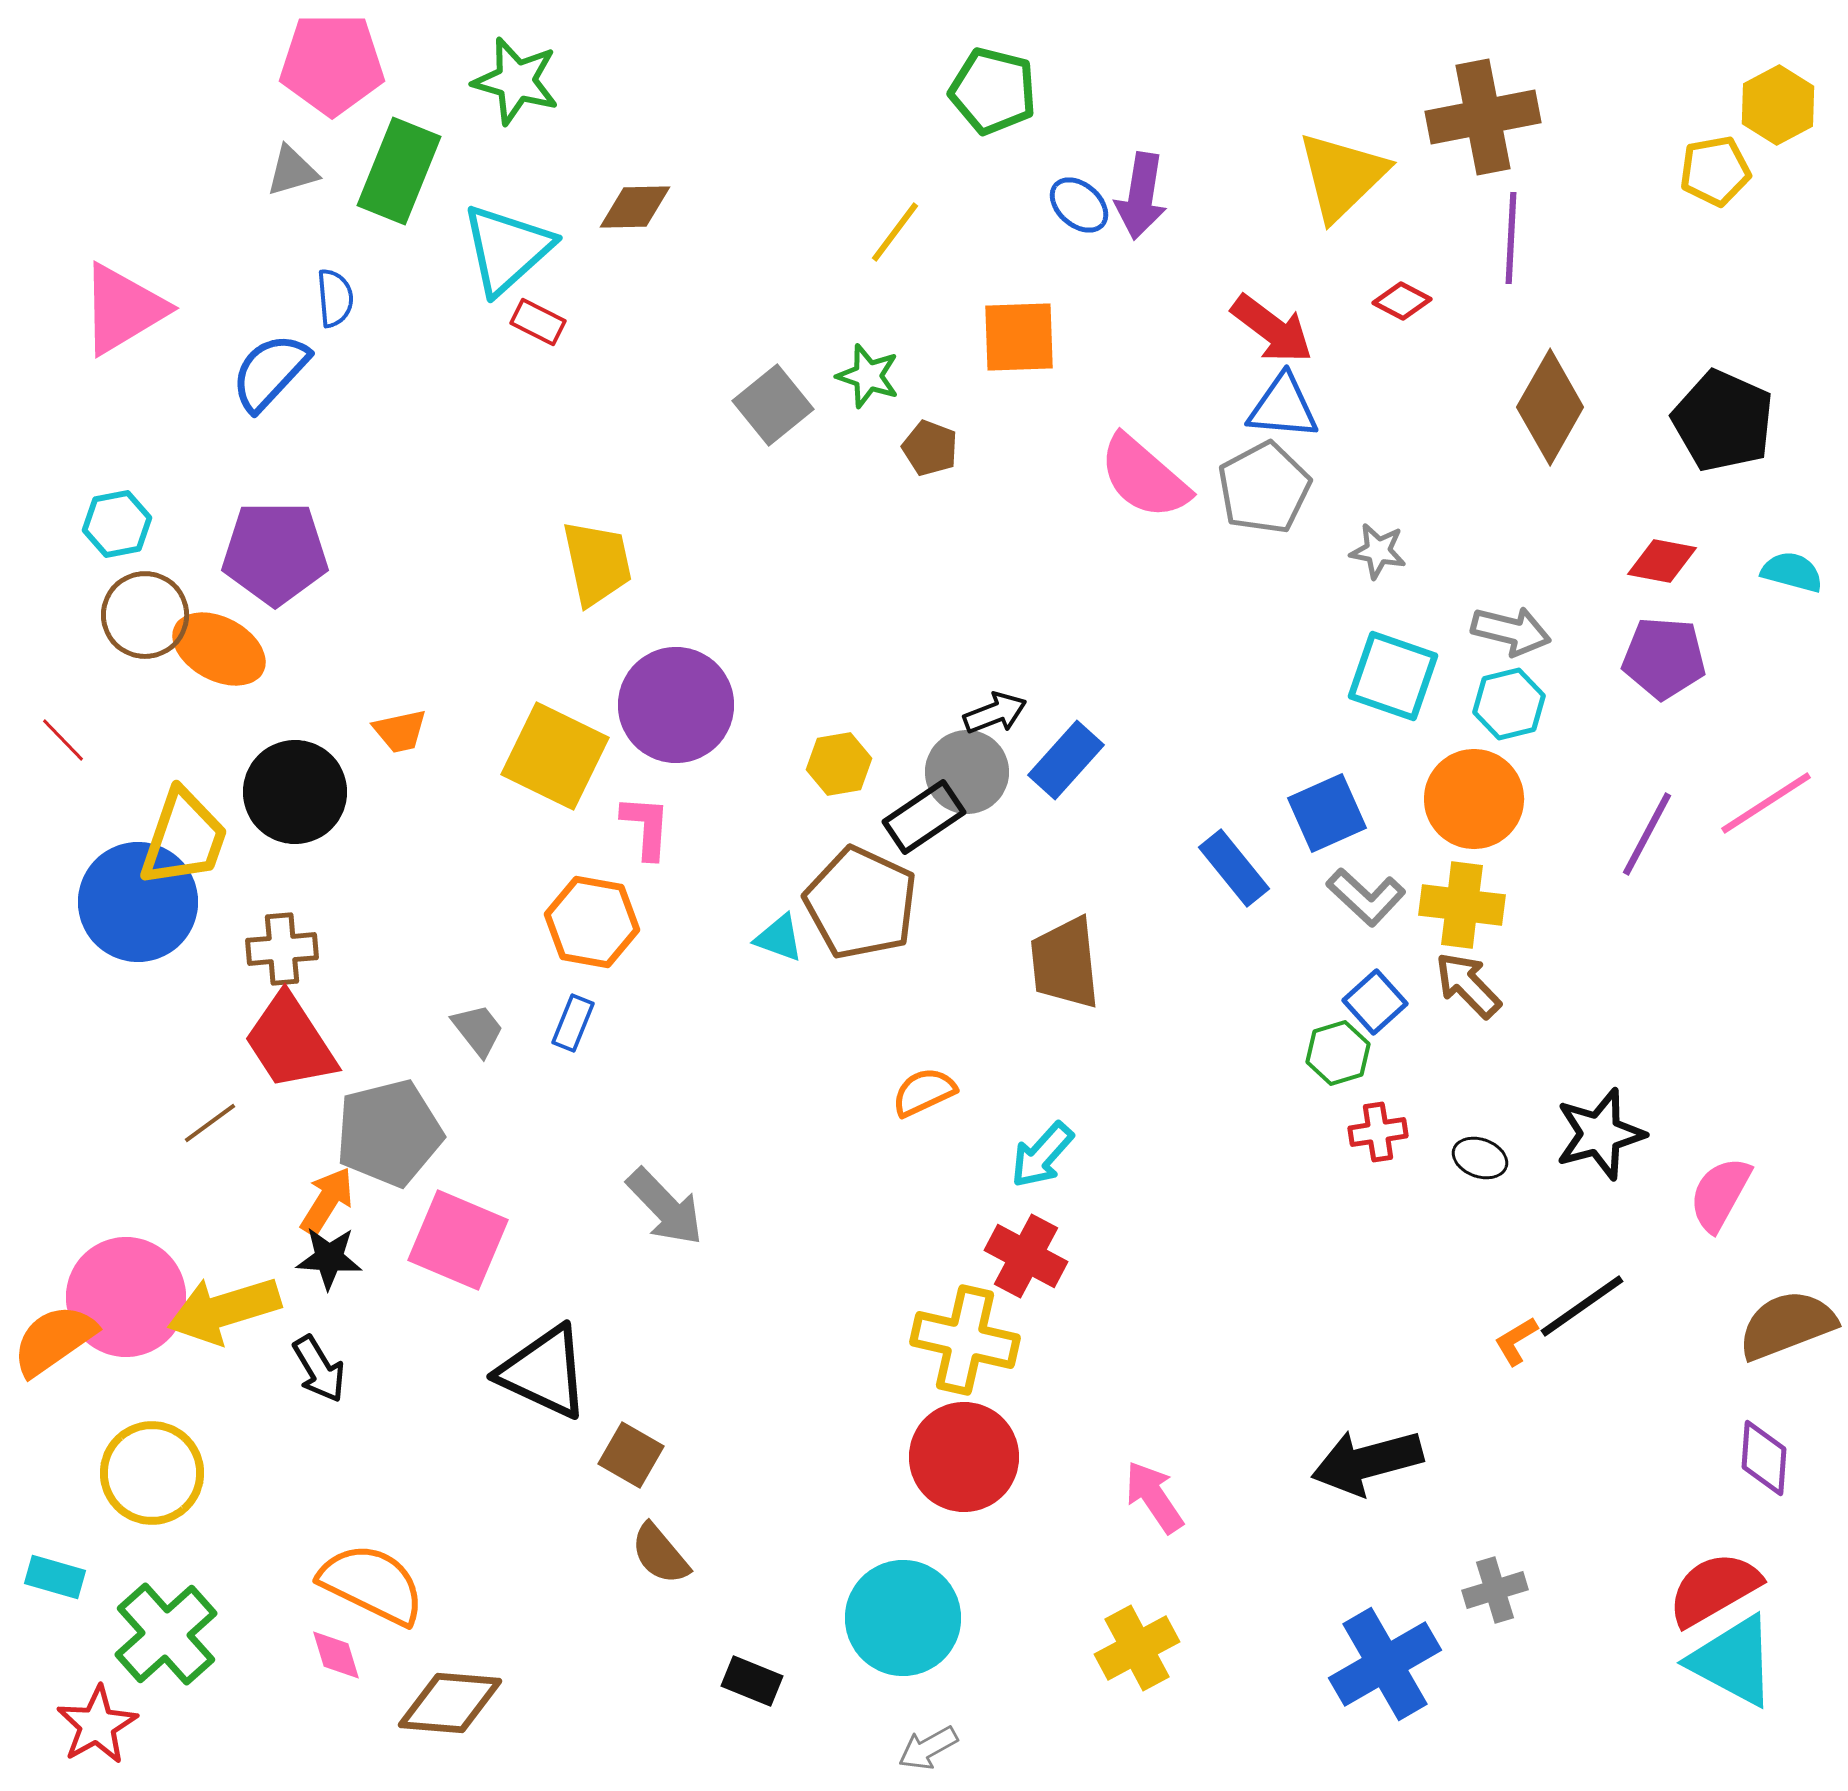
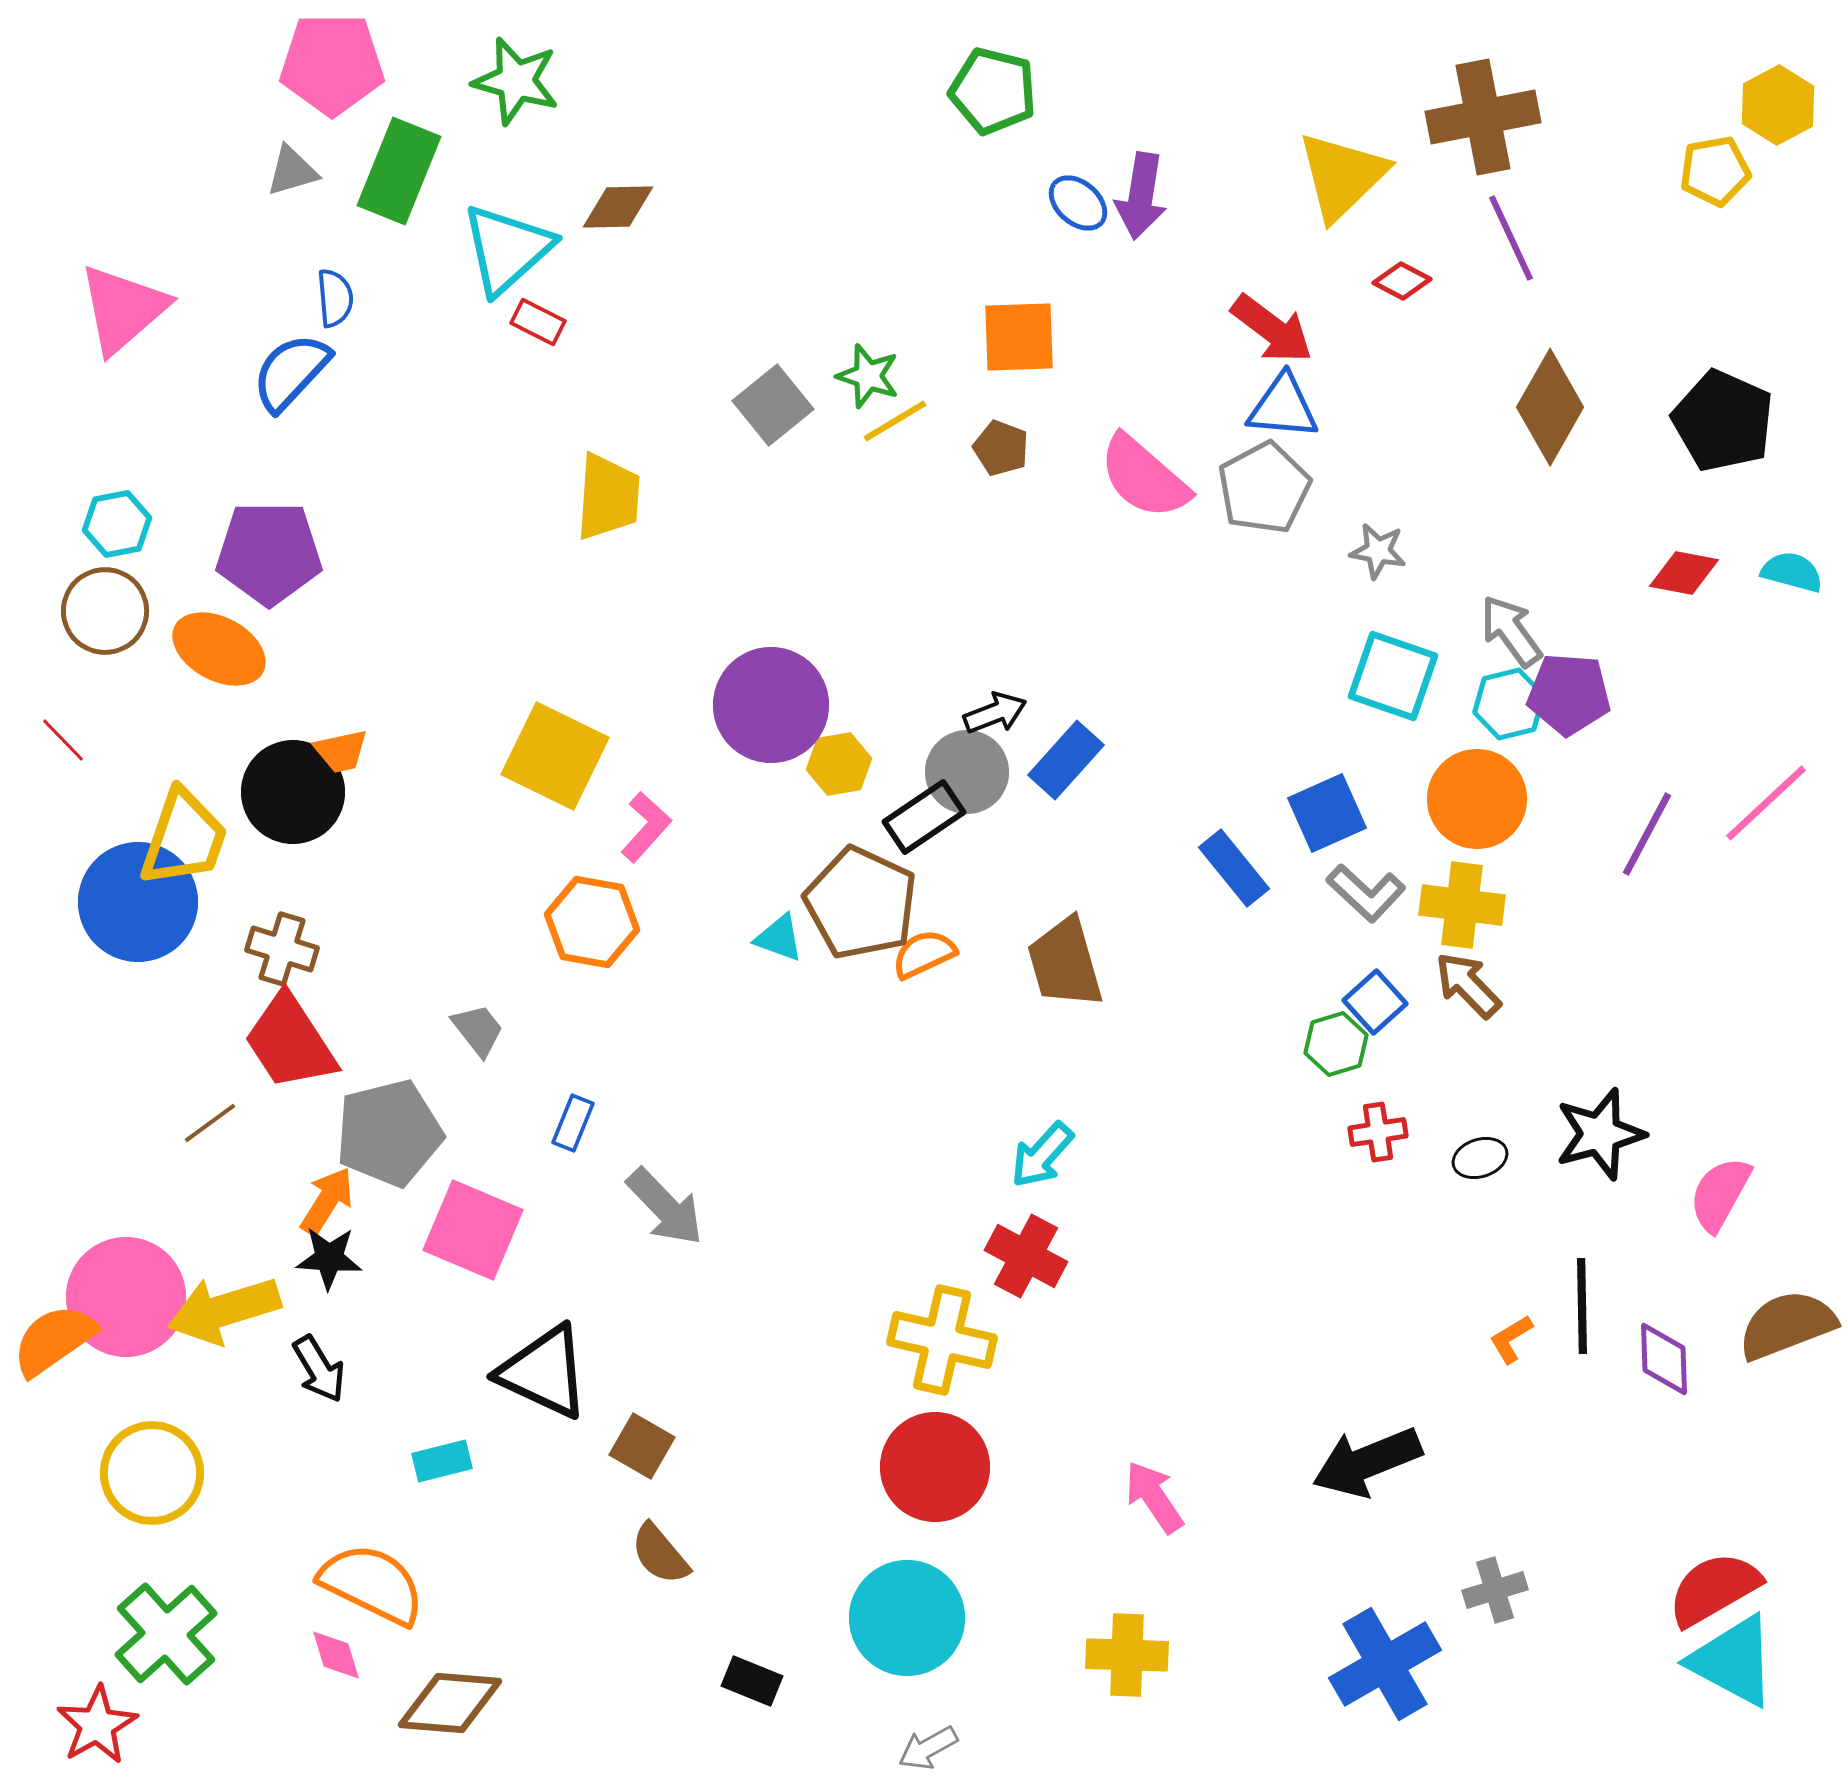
blue ellipse at (1079, 205): moved 1 px left, 2 px up
brown diamond at (635, 207): moved 17 px left
yellow line at (895, 232): moved 189 px down; rotated 22 degrees clockwise
purple line at (1511, 238): rotated 28 degrees counterclockwise
red diamond at (1402, 301): moved 20 px up
pink triangle at (123, 309): rotated 10 degrees counterclockwise
blue semicircle at (270, 372): moved 21 px right
brown pentagon at (930, 448): moved 71 px right
purple pentagon at (275, 553): moved 6 px left
red diamond at (1662, 561): moved 22 px right, 12 px down
yellow trapezoid at (597, 563): moved 11 px right, 66 px up; rotated 16 degrees clockwise
brown circle at (145, 615): moved 40 px left, 4 px up
gray arrow at (1511, 631): rotated 140 degrees counterclockwise
purple pentagon at (1664, 658): moved 95 px left, 36 px down
purple circle at (676, 705): moved 95 px right
orange trapezoid at (400, 731): moved 59 px left, 20 px down
black circle at (295, 792): moved 2 px left
orange circle at (1474, 799): moved 3 px right
pink line at (1766, 803): rotated 10 degrees counterclockwise
pink L-shape at (646, 827): rotated 38 degrees clockwise
gray L-shape at (1366, 897): moved 4 px up
brown cross at (282, 949): rotated 22 degrees clockwise
brown trapezoid at (1065, 963): rotated 10 degrees counterclockwise
blue rectangle at (573, 1023): moved 100 px down
green hexagon at (1338, 1053): moved 2 px left, 9 px up
orange semicircle at (924, 1092): moved 138 px up
black ellipse at (1480, 1158): rotated 38 degrees counterclockwise
pink square at (458, 1240): moved 15 px right, 10 px up
black line at (1582, 1306): rotated 56 degrees counterclockwise
yellow cross at (965, 1340): moved 23 px left
orange L-shape at (1516, 1341): moved 5 px left, 2 px up
brown square at (631, 1455): moved 11 px right, 9 px up
red circle at (964, 1457): moved 29 px left, 10 px down
purple diamond at (1764, 1458): moved 100 px left, 99 px up; rotated 6 degrees counterclockwise
black arrow at (1367, 1462): rotated 7 degrees counterclockwise
cyan rectangle at (55, 1577): moved 387 px right, 116 px up; rotated 30 degrees counterclockwise
cyan circle at (903, 1618): moved 4 px right
yellow cross at (1137, 1648): moved 10 px left, 7 px down; rotated 30 degrees clockwise
